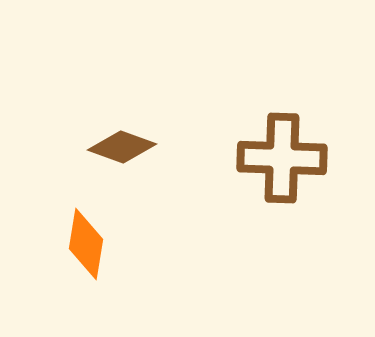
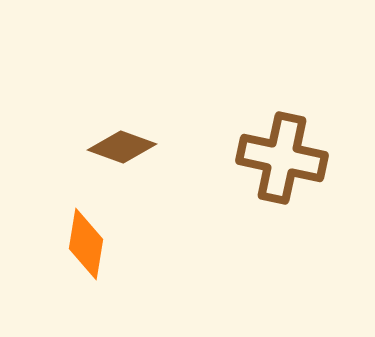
brown cross: rotated 10 degrees clockwise
